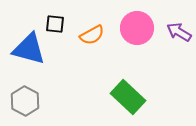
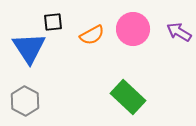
black square: moved 2 px left, 2 px up; rotated 12 degrees counterclockwise
pink circle: moved 4 px left, 1 px down
blue triangle: moved 1 px up; rotated 42 degrees clockwise
